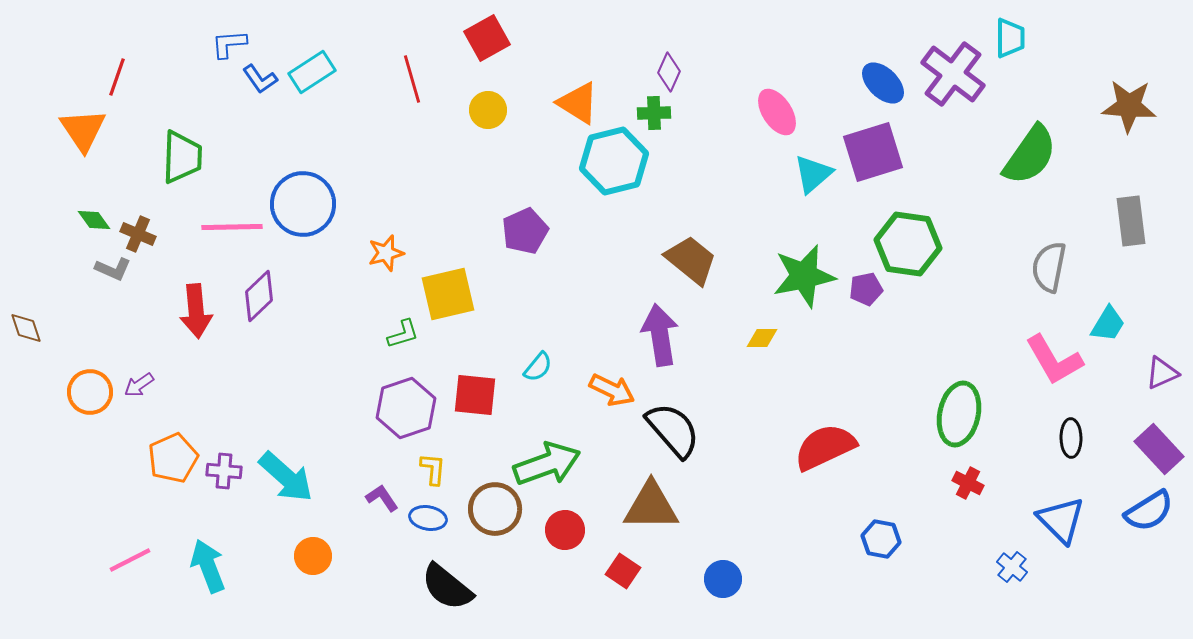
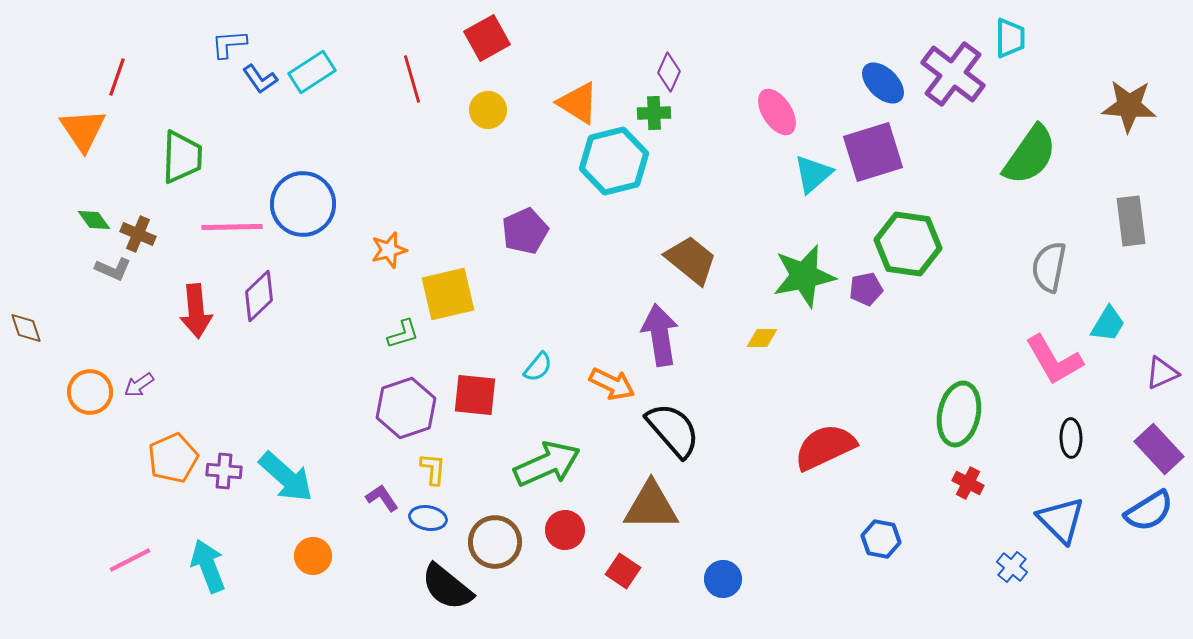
orange star at (386, 253): moved 3 px right, 3 px up
orange arrow at (612, 390): moved 6 px up
green arrow at (547, 464): rotated 4 degrees counterclockwise
brown circle at (495, 509): moved 33 px down
